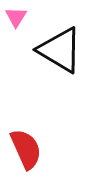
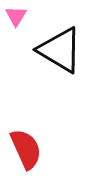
pink triangle: moved 1 px up
